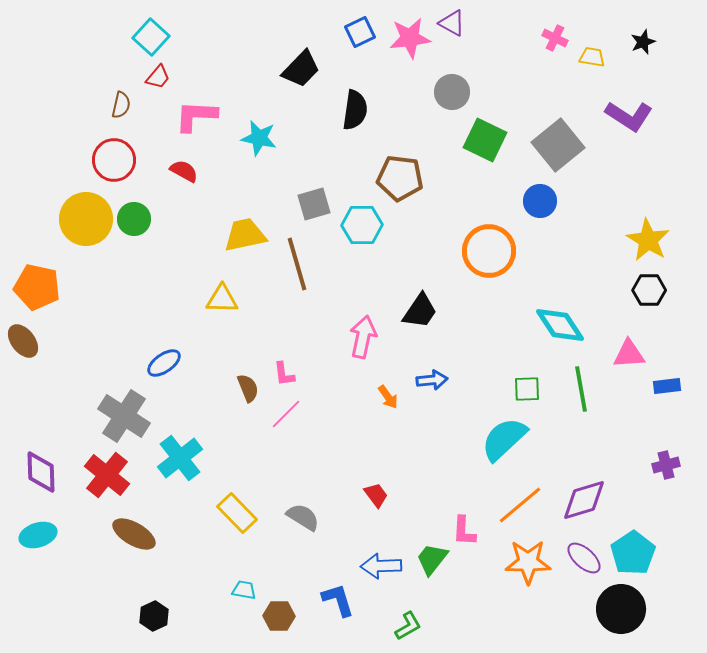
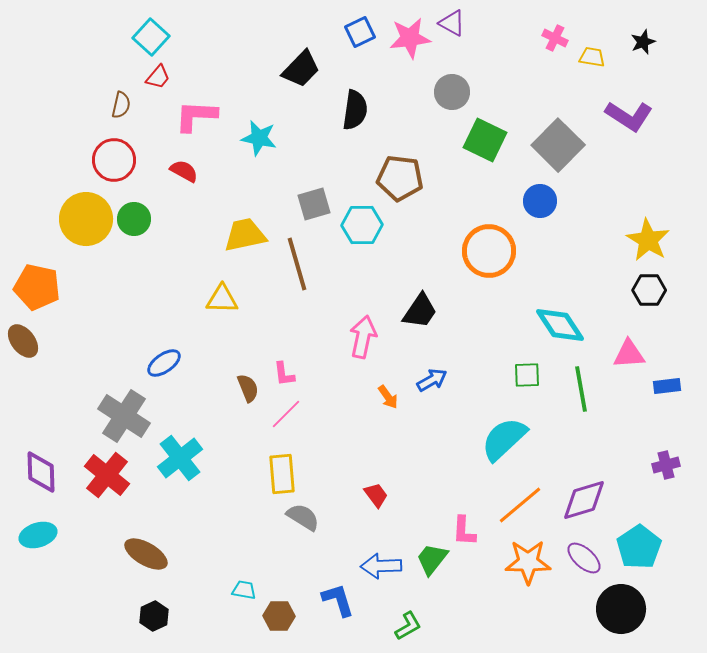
gray square at (558, 145): rotated 6 degrees counterclockwise
blue arrow at (432, 380): rotated 24 degrees counterclockwise
green square at (527, 389): moved 14 px up
yellow rectangle at (237, 513): moved 45 px right, 39 px up; rotated 39 degrees clockwise
brown ellipse at (134, 534): moved 12 px right, 20 px down
cyan pentagon at (633, 553): moved 6 px right, 6 px up
